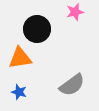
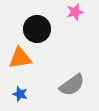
blue star: moved 1 px right, 2 px down
